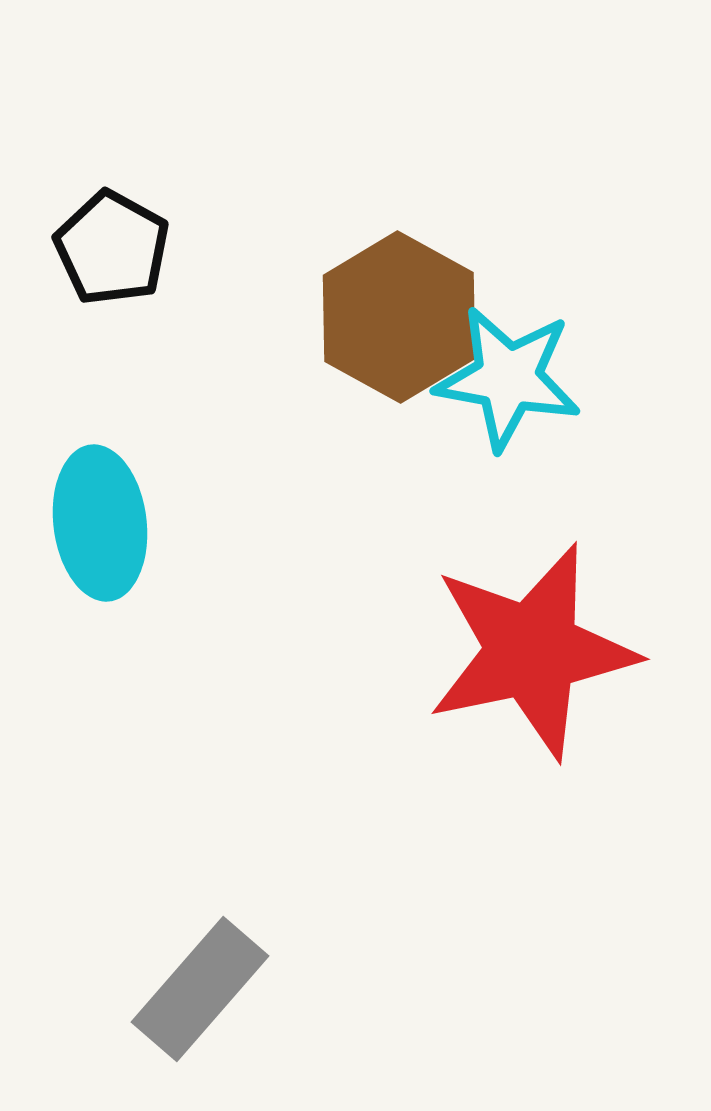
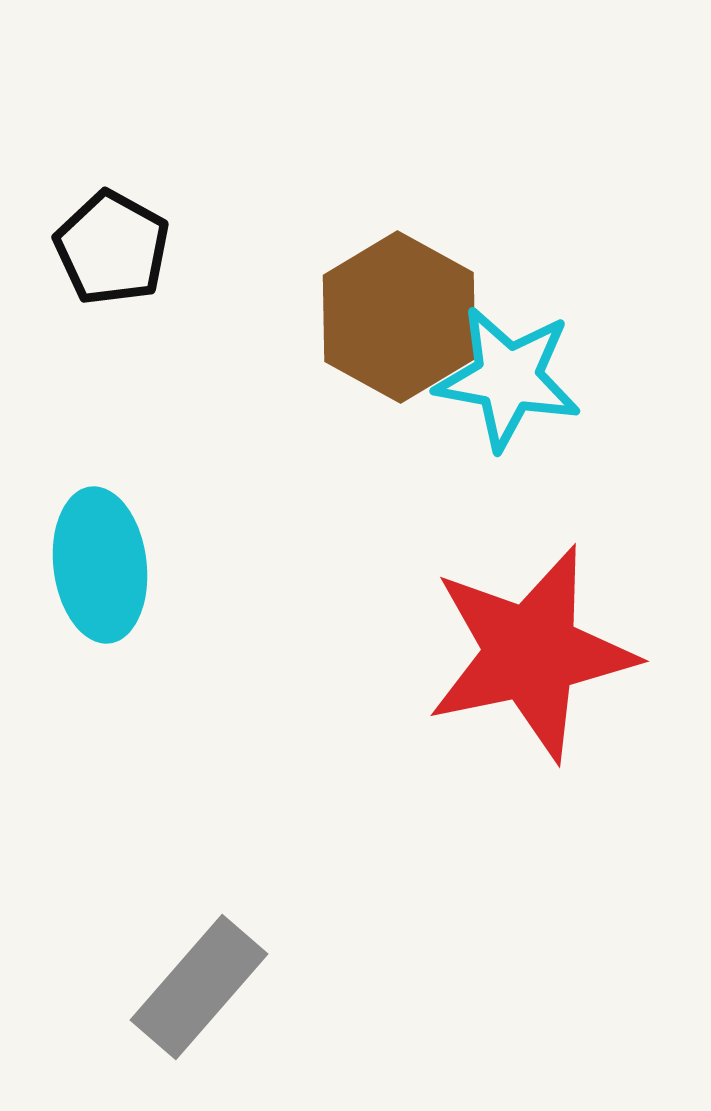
cyan ellipse: moved 42 px down
red star: moved 1 px left, 2 px down
gray rectangle: moved 1 px left, 2 px up
